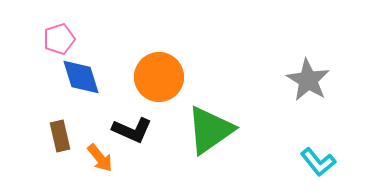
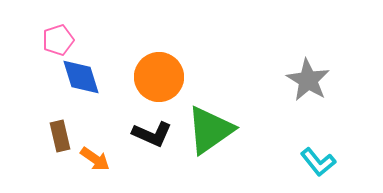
pink pentagon: moved 1 px left, 1 px down
black L-shape: moved 20 px right, 4 px down
orange arrow: moved 5 px left, 1 px down; rotated 16 degrees counterclockwise
